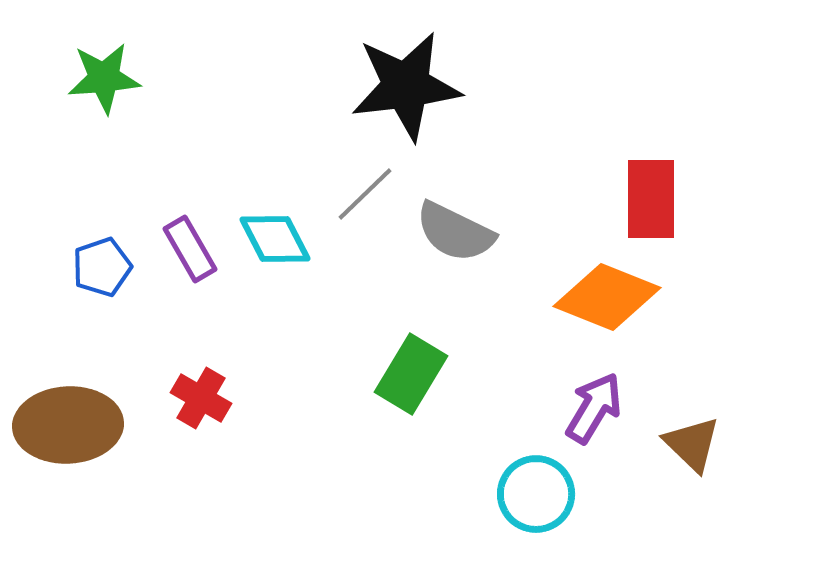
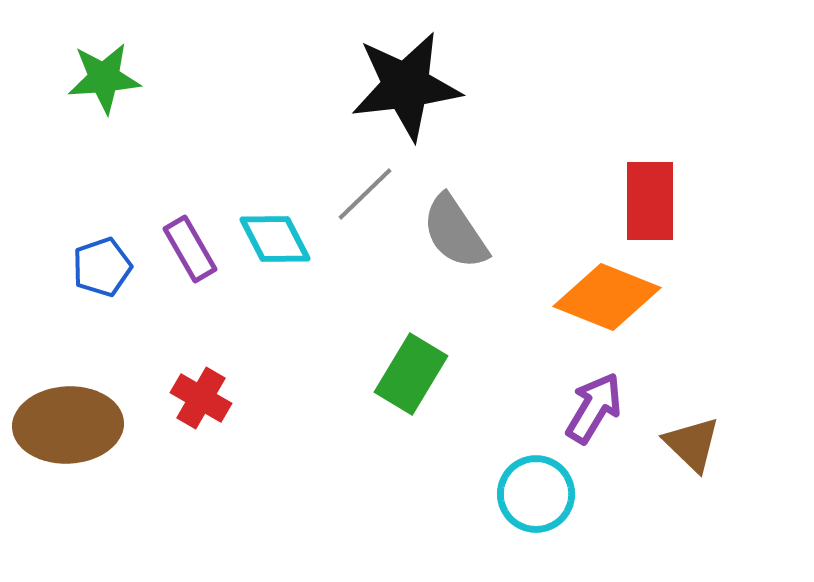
red rectangle: moved 1 px left, 2 px down
gray semicircle: rotated 30 degrees clockwise
